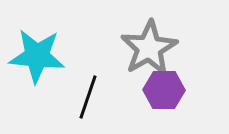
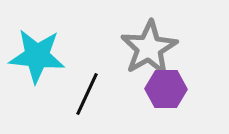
purple hexagon: moved 2 px right, 1 px up
black line: moved 1 px left, 3 px up; rotated 6 degrees clockwise
